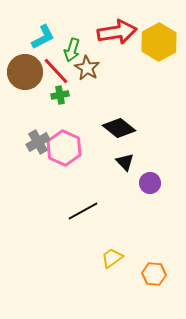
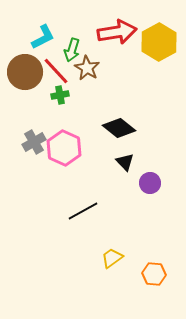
gray cross: moved 4 px left
